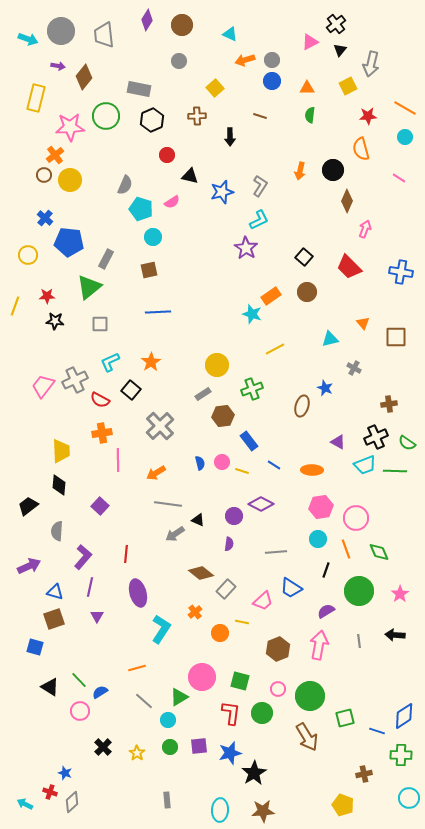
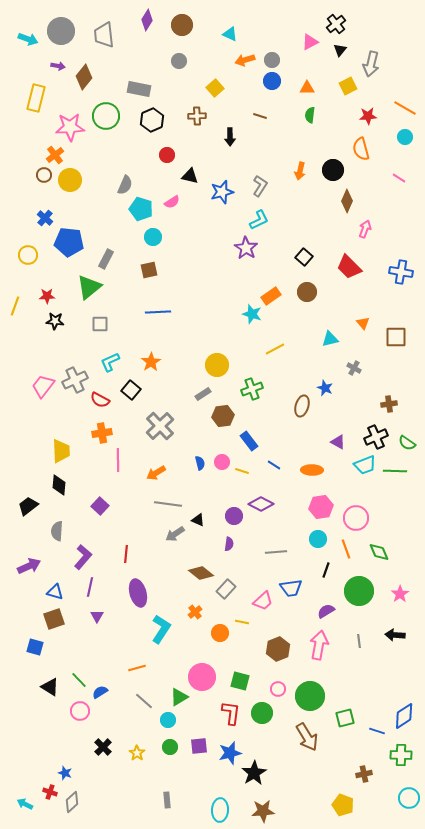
blue trapezoid at (291, 588): rotated 40 degrees counterclockwise
